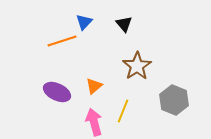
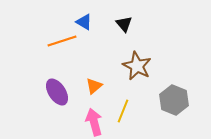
blue triangle: rotated 42 degrees counterclockwise
brown star: rotated 12 degrees counterclockwise
purple ellipse: rotated 32 degrees clockwise
